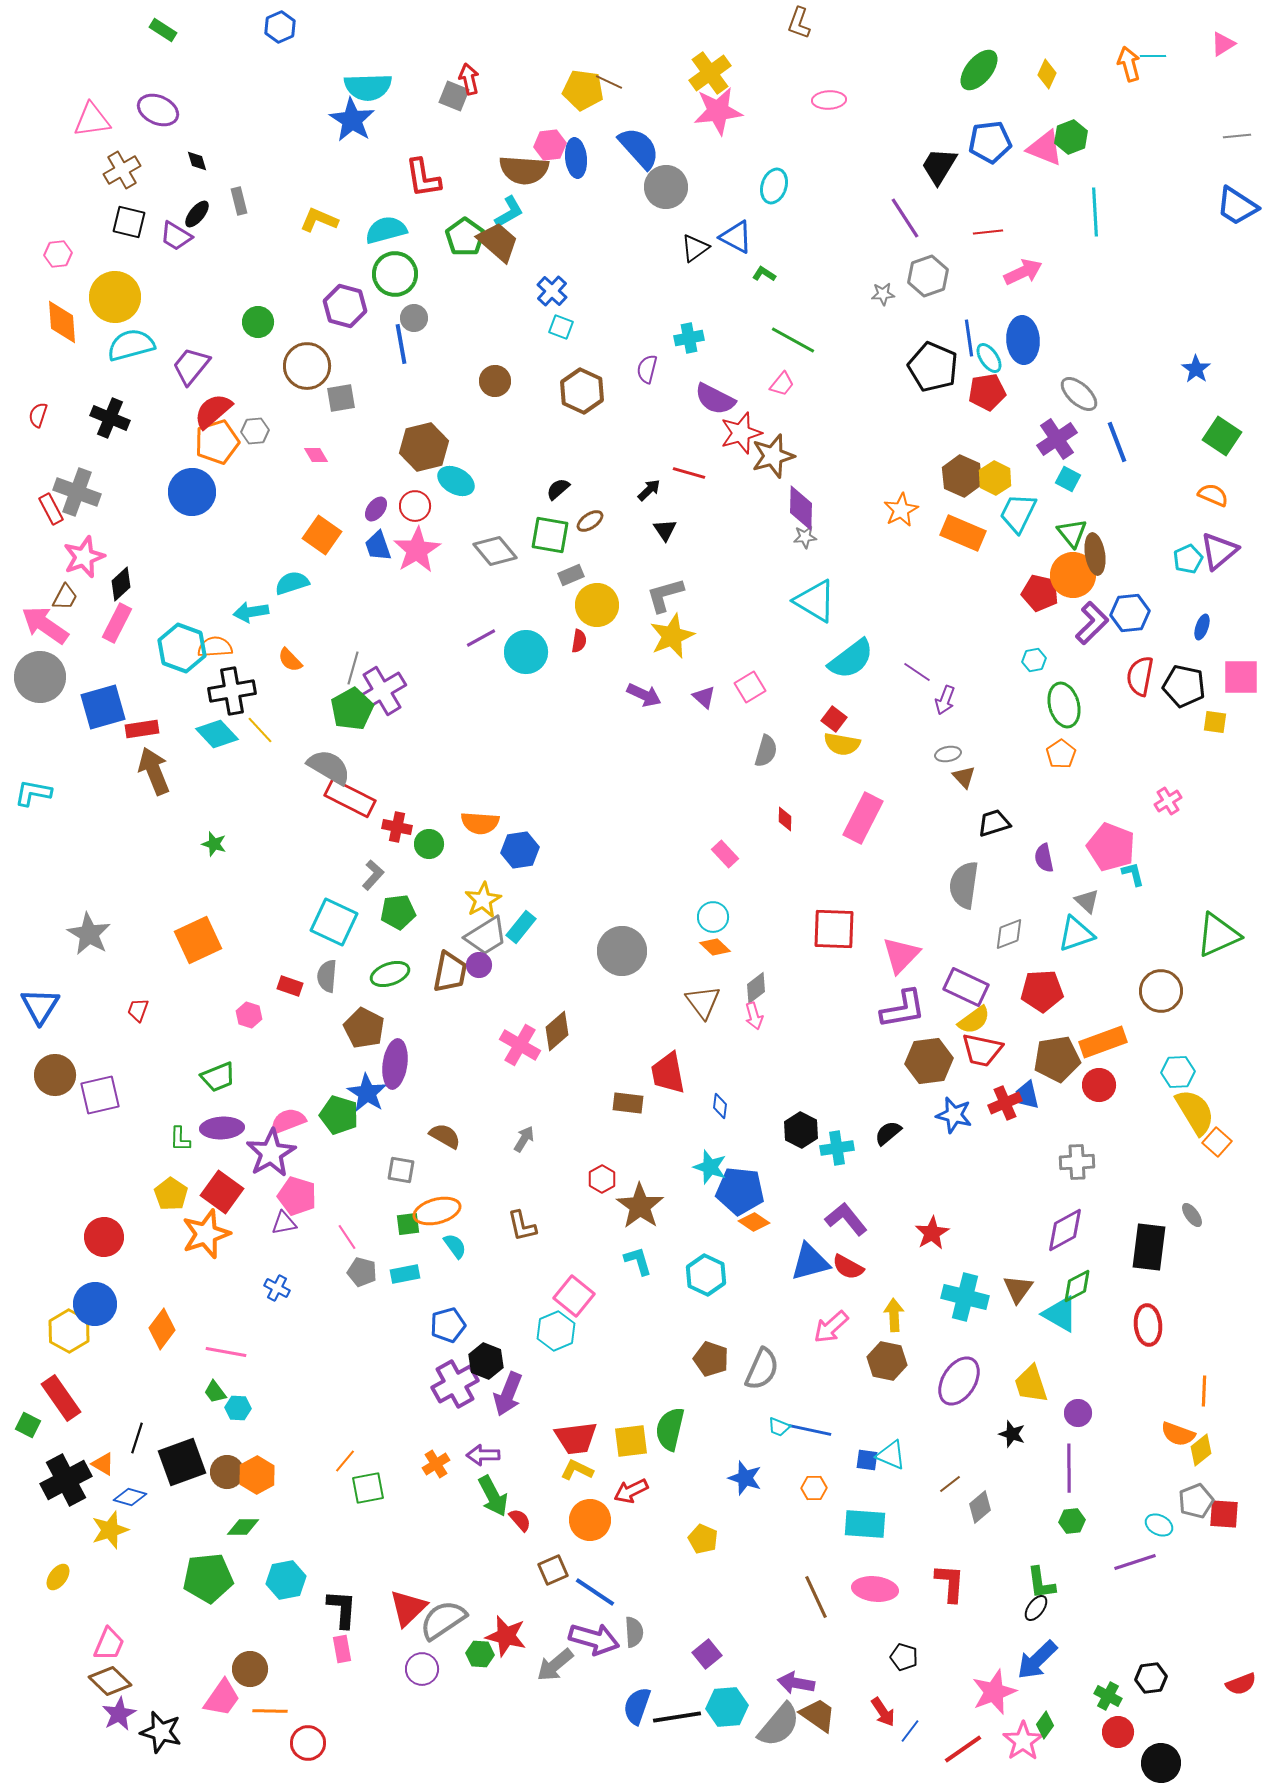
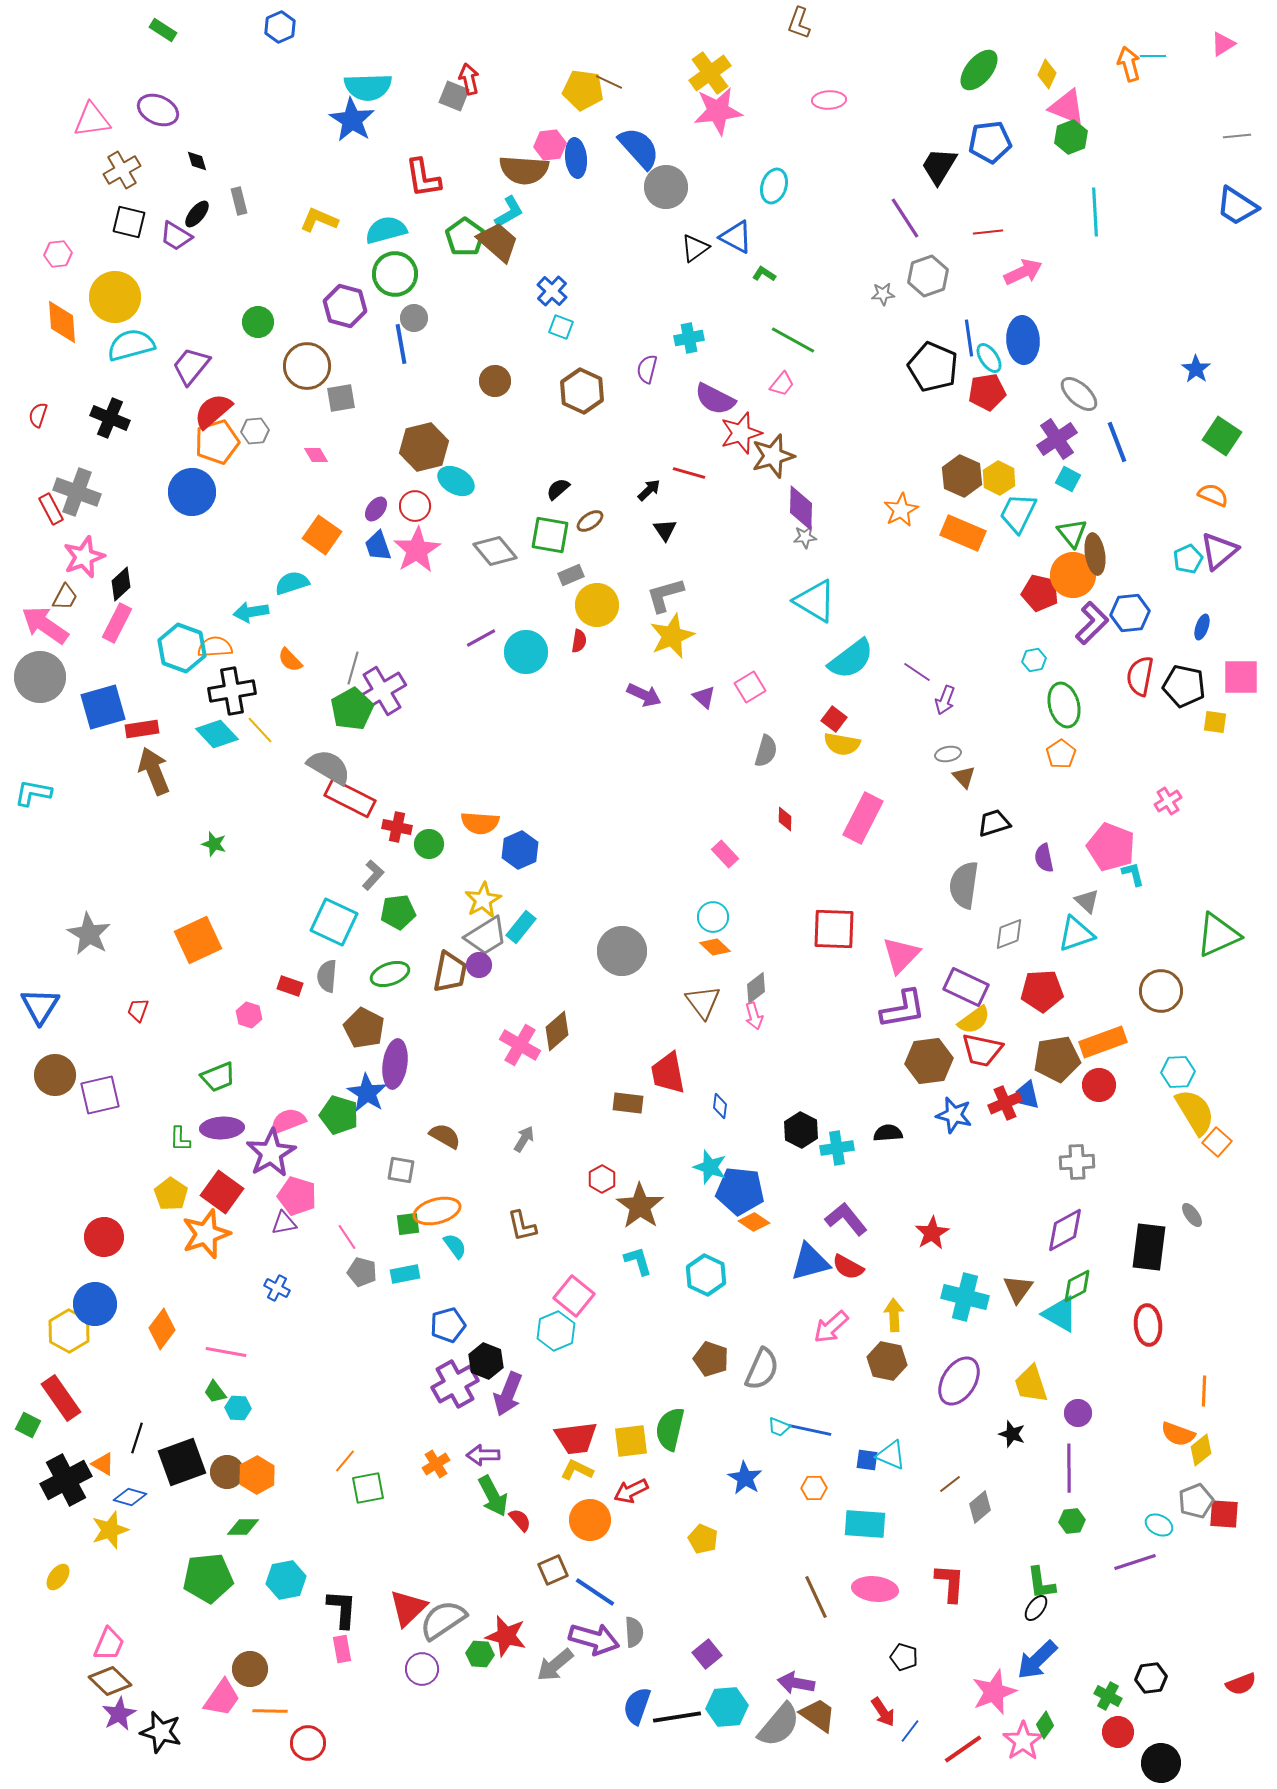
pink triangle at (1045, 148): moved 22 px right, 41 px up
yellow hexagon at (995, 478): moved 4 px right
blue hexagon at (520, 850): rotated 15 degrees counterclockwise
black semicircle at (888, 1133): rotated 36 degrees clockwise
blue star at (745, 1478): rotated 12 degrees clockwise
